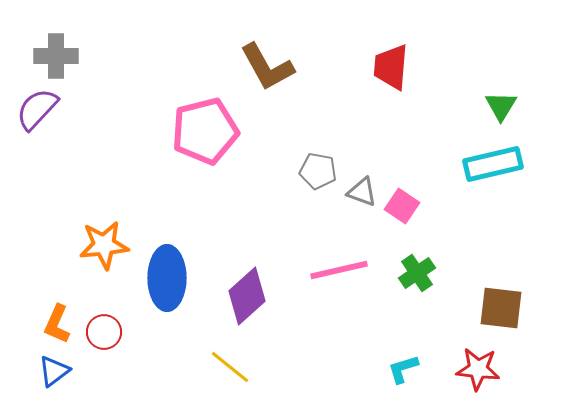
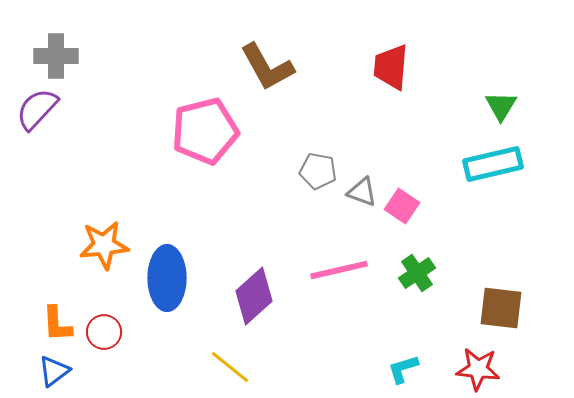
purple diamond: moved 7 px right
orange L-shape: rotated 27 degrees counterclockwise
